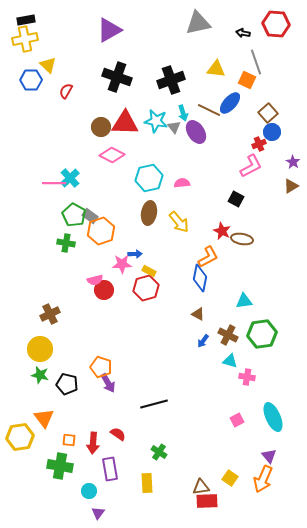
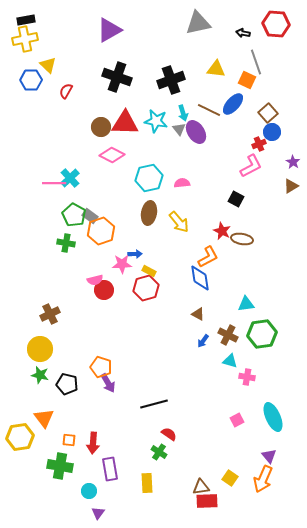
blue ellipse at (230, 103): moved 3 px right, 1 px down
gray triangle at (174, 127): moved 5 px right, 2 px down
blue diamond at (200, 278): rotated 20 degrees counterclockwise
cyan triangle at (244, 301): moved 2 px right, 3 px down
red semicircle at (118, 434): moved 51 px right
